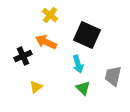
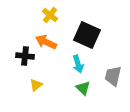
black cross: moved 2 px right; rotated 30 degrees clockwise
yellow triangle: moved 2 px up
